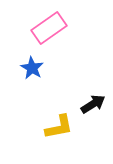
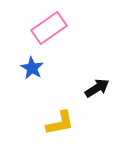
black arrow: moved 4 px right, 16 px up
yellow L-shape: moved 1 px right, 4 px up
